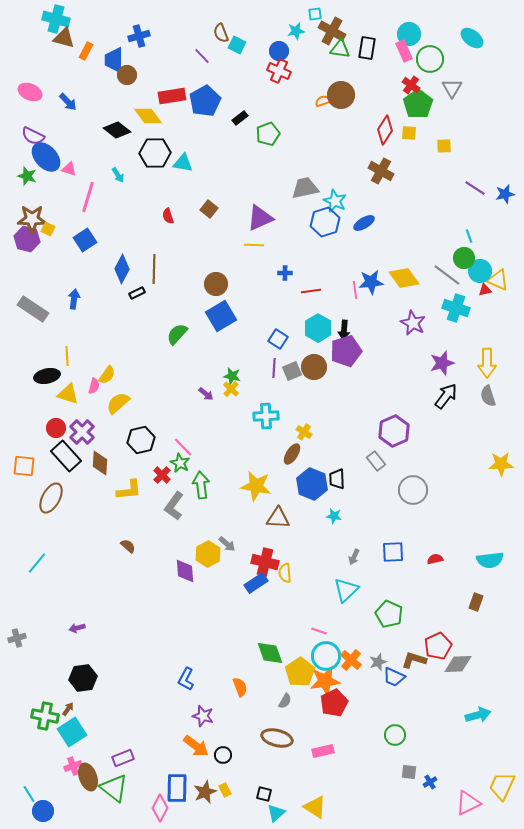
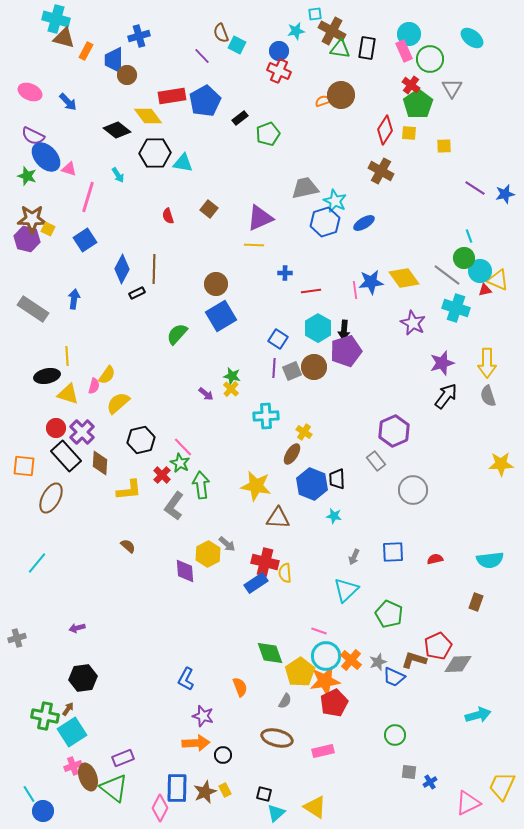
orange arrow at (196, 746): moved 3 px up; rotated 40 degrees counterclockwise
